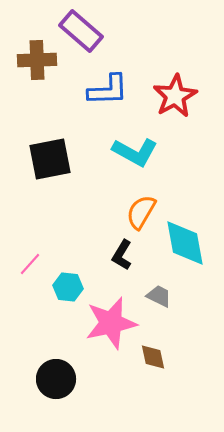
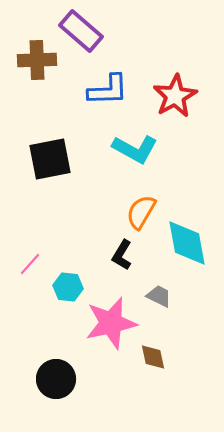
cyan L-shape: moved 3 px up
cyan diamond: moved 2 px right
